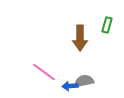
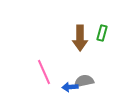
green rectangle: moved 5 px left, 8 px down
pink line: rotated 30 degrees clockwise
blue arrow: moved 1 px down
